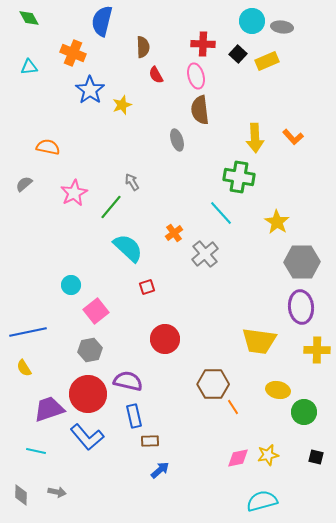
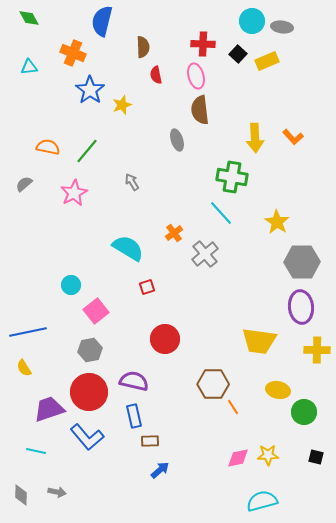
red semicircle at (156, 75): rotated 18 degrees clockwise
green cross at (239, 177): moved 7 px left
green line at (111, 207): moved 24 px left, 56 px up
cyan semicircle at (128, 248): rotated 12 degrees counterclockwise
purple semicircle at (128, 381): moved 6 px right
red circle at (88, 394): moved 1 px right, 2 px up
yellow star at (268, 455): rotated 10 degrees clockwise
